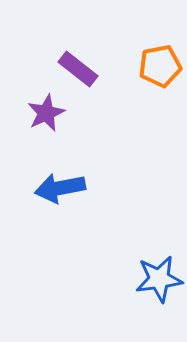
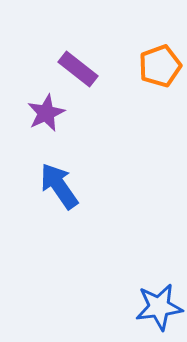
orange pentagon: rotated 9 degrees counterclockwise
blue arrow: moved 1 px left, 2 px up; rotated 66 degrees clockwise
blue star: moved 28 px down
